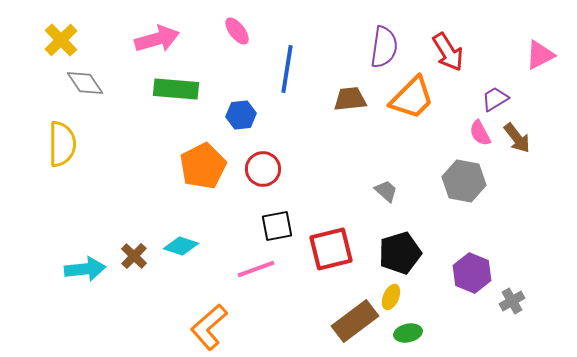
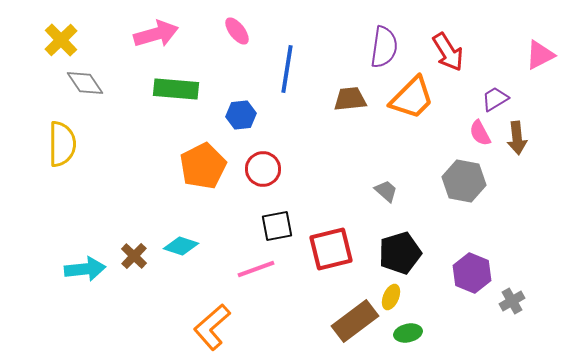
pink arrow: moved 1 px left, 5 px up
brown arrow: rotated 32 degrees clockwise
orange L-shape: moved 3 px right
